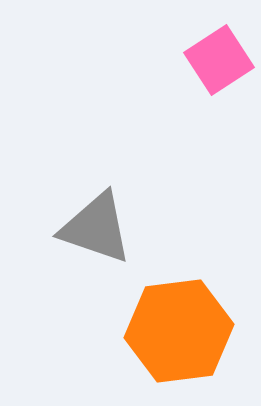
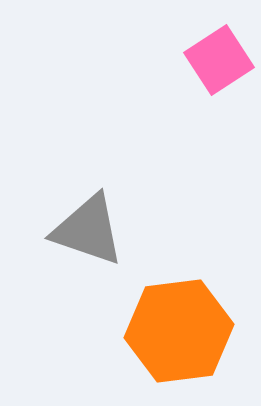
gray triangle: moved 8 px left, 2 px down
